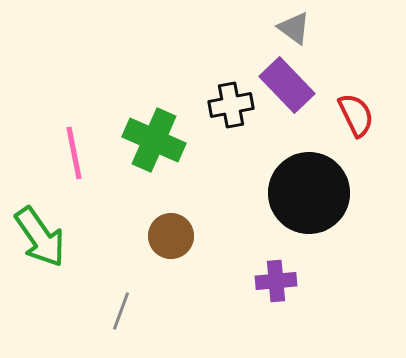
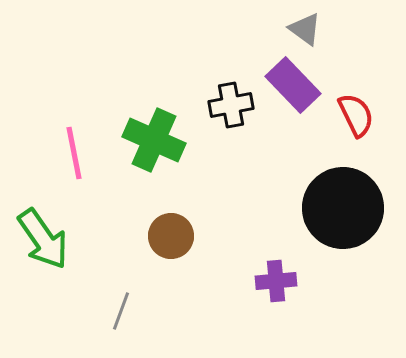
gray triangle: moved 11 px right, 1 px down
purple rectangle: moved 6 px right
black circle: moved 34 px right, 15 px down
green arrow: moved 3 px right, 2 px down
